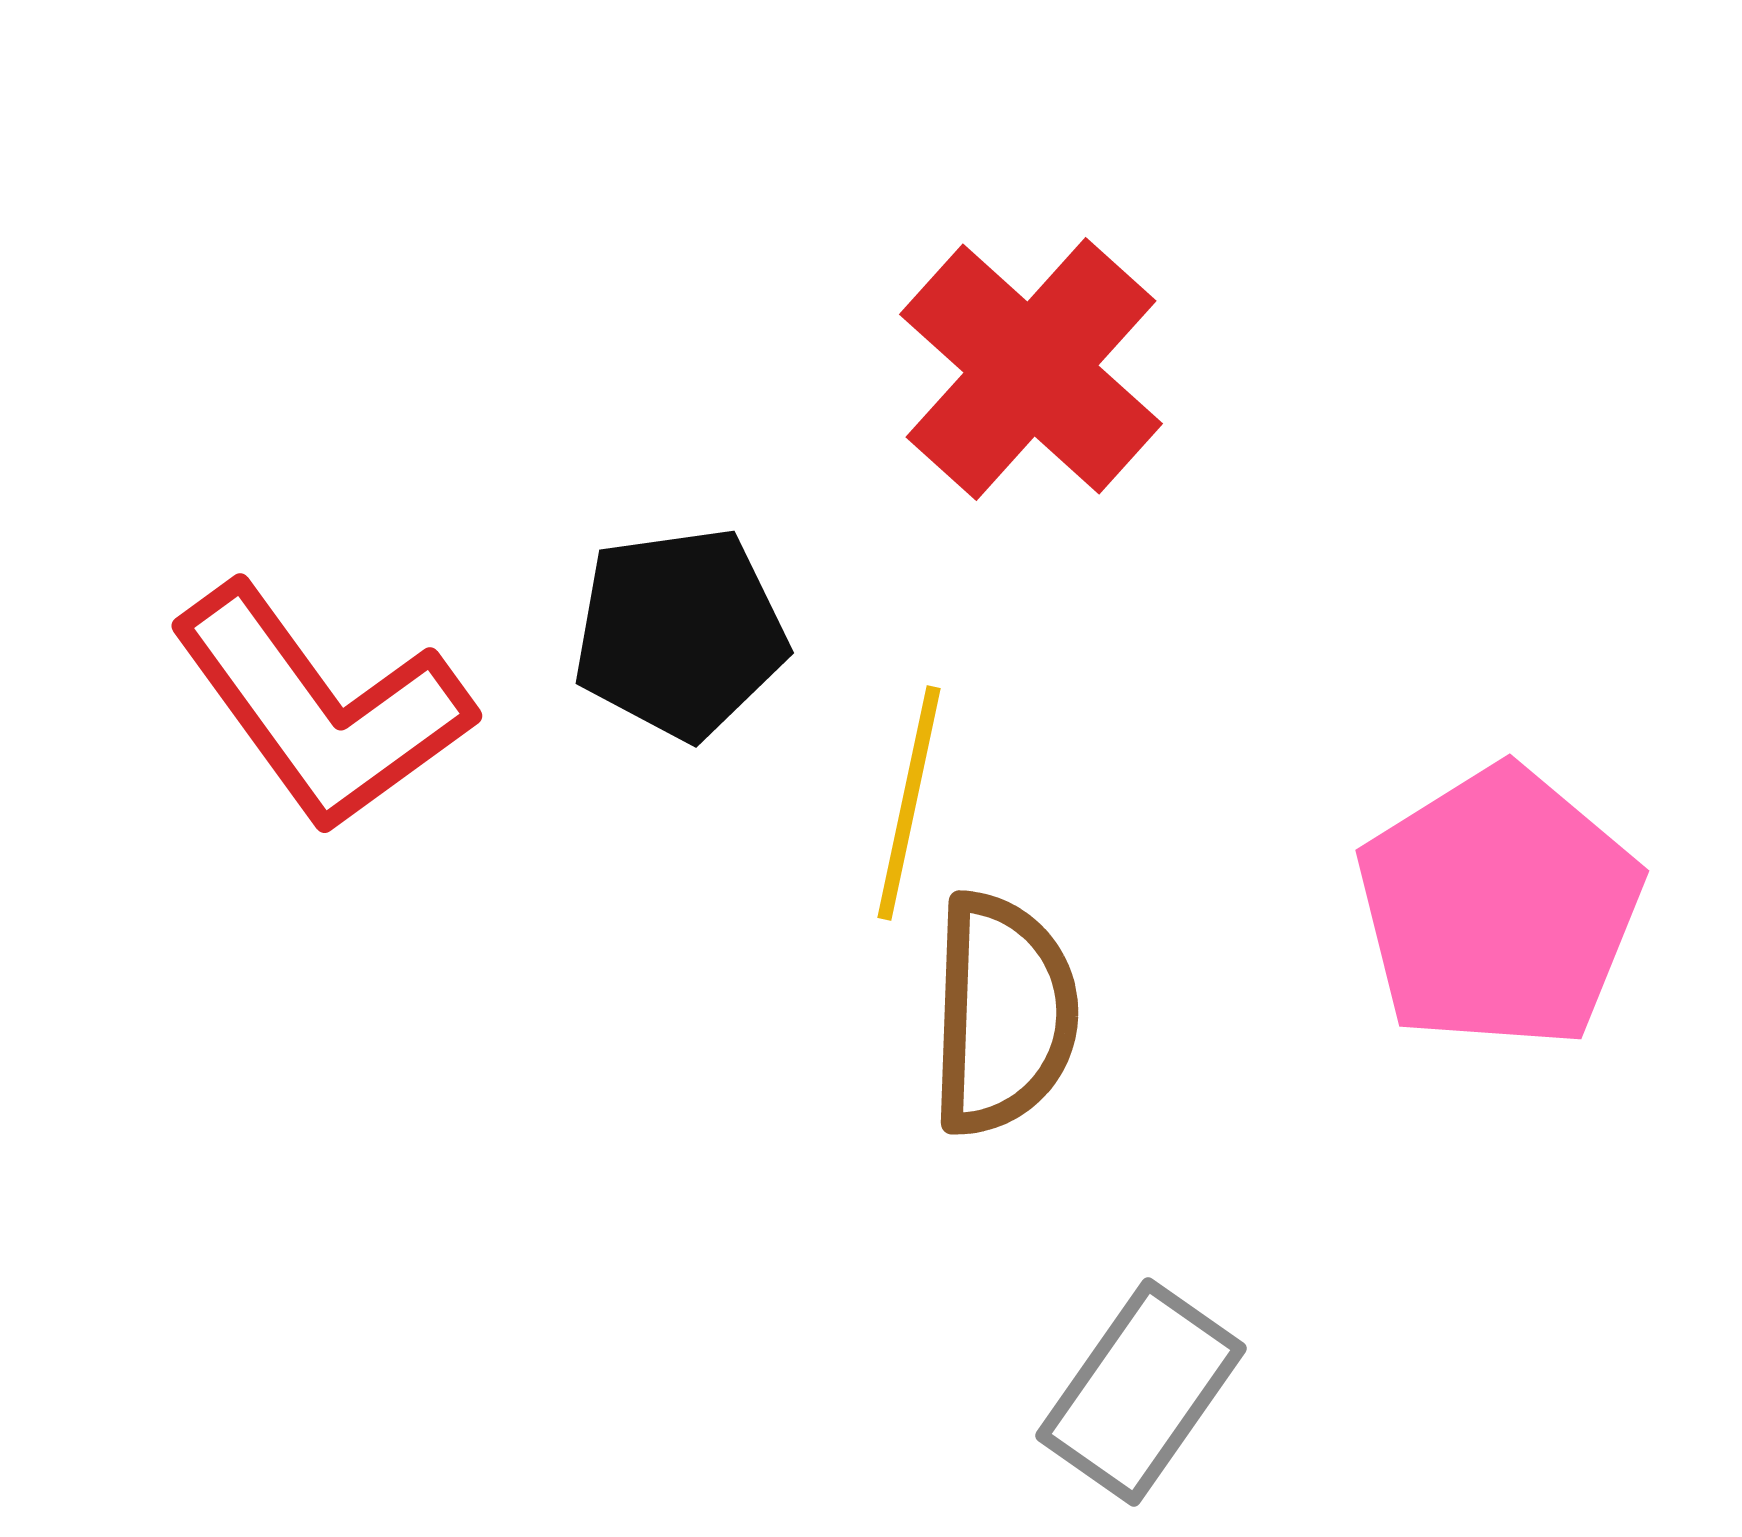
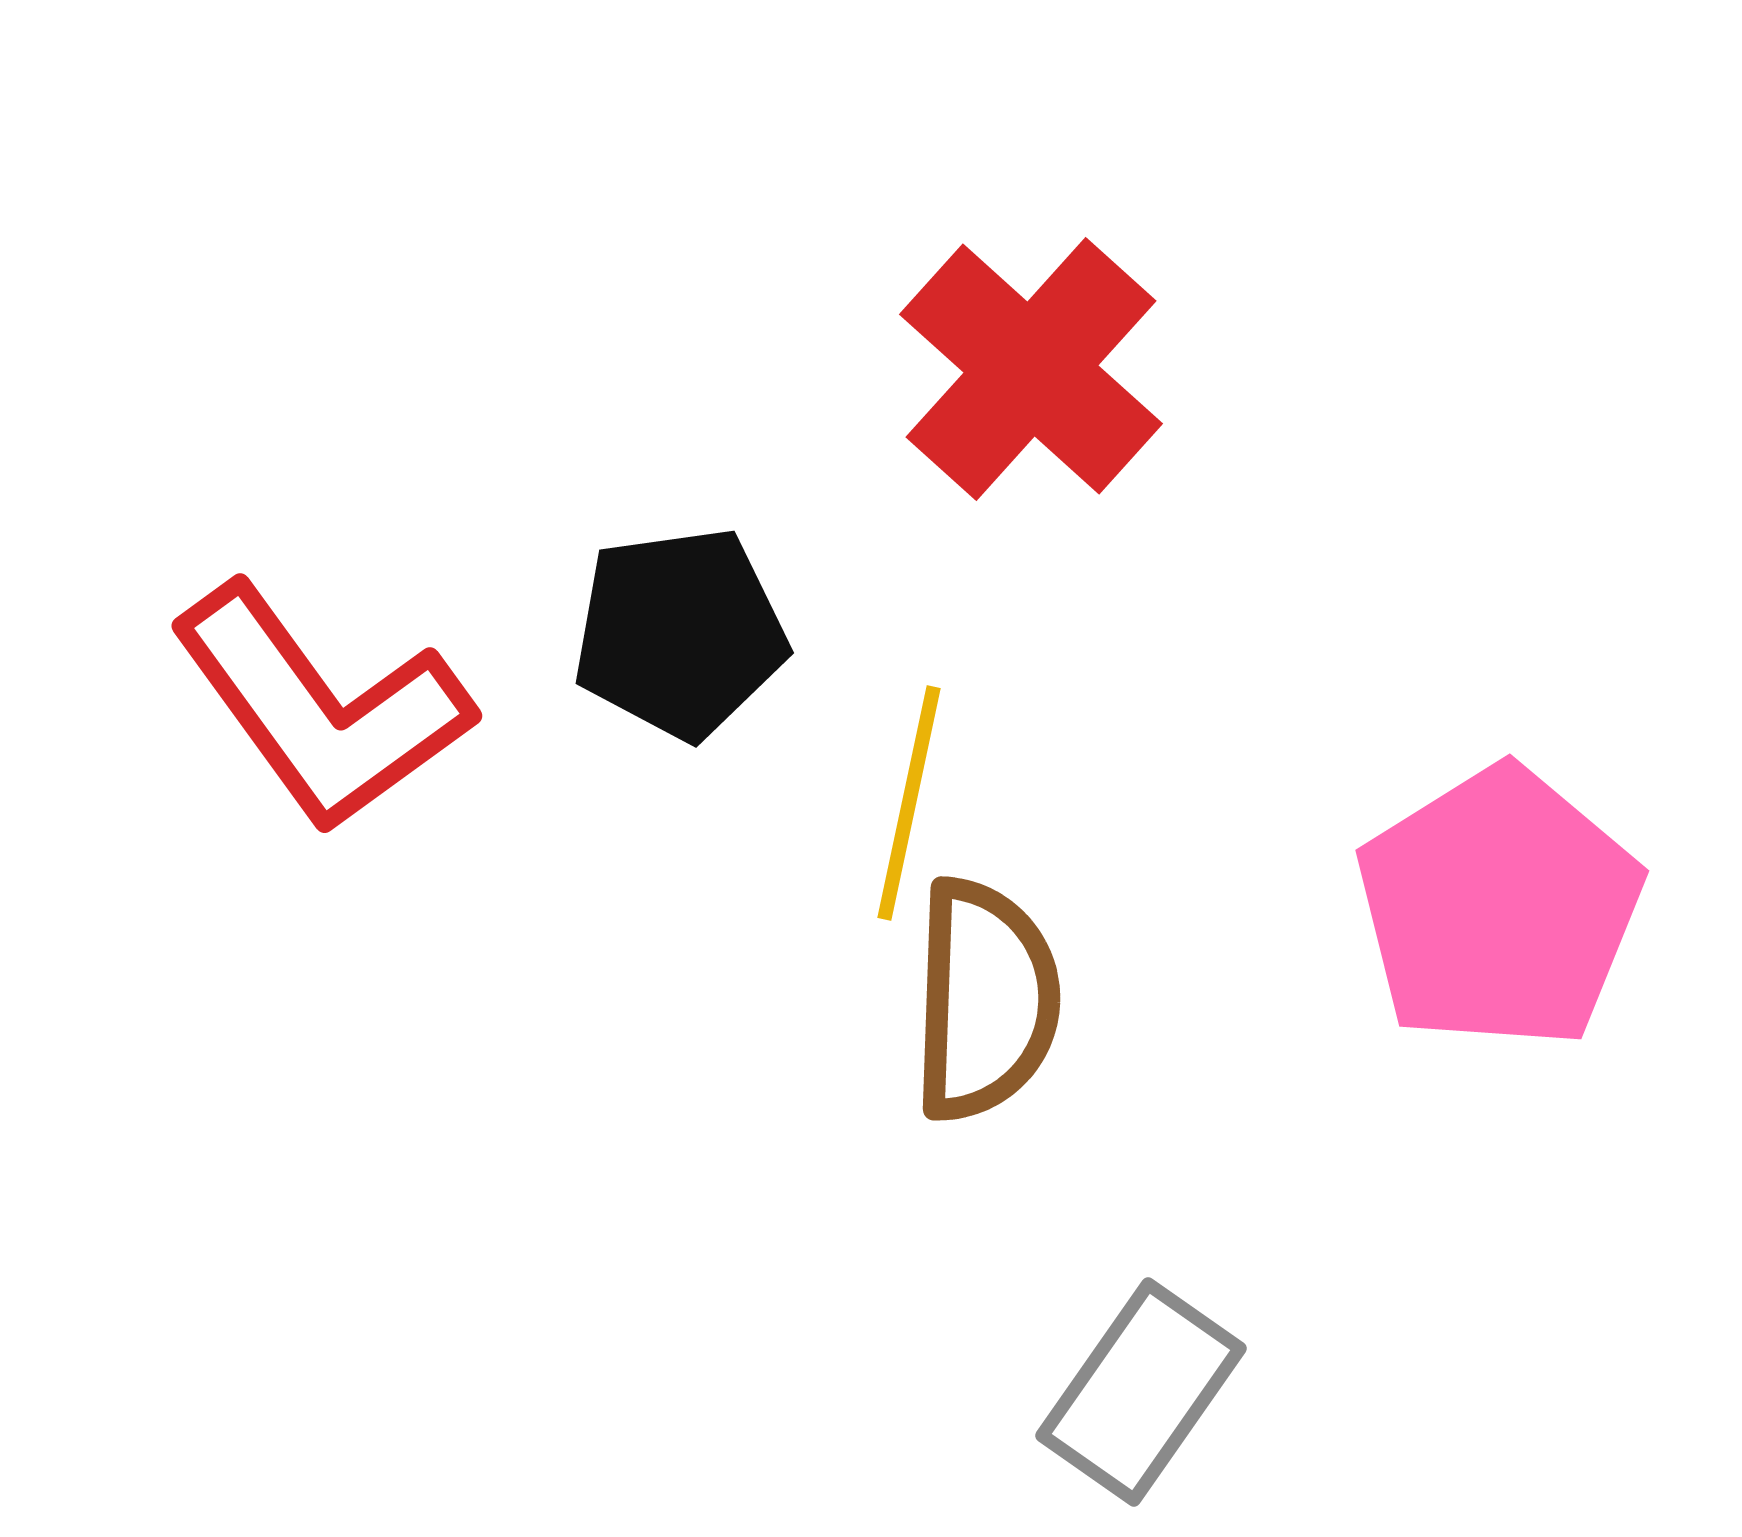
brown semicircle: moved 18 px left, 14 px up
